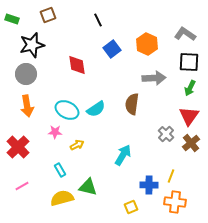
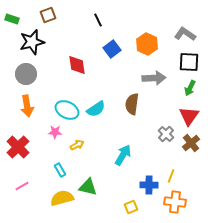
black star: moved 3 px up
